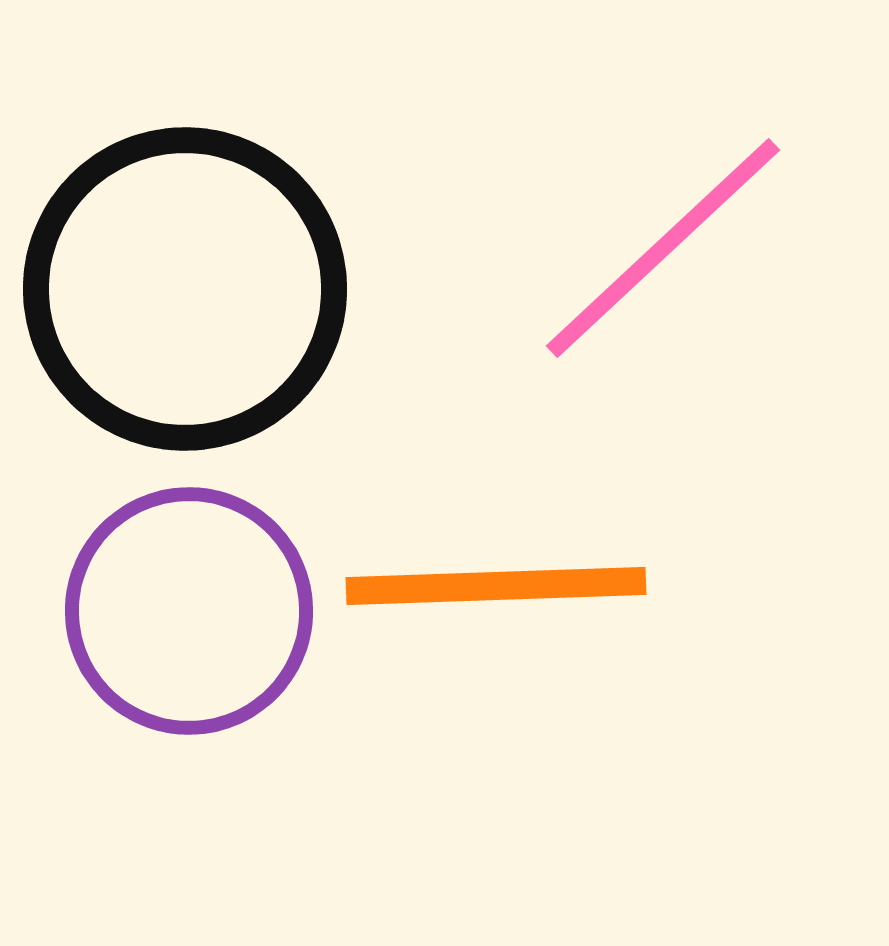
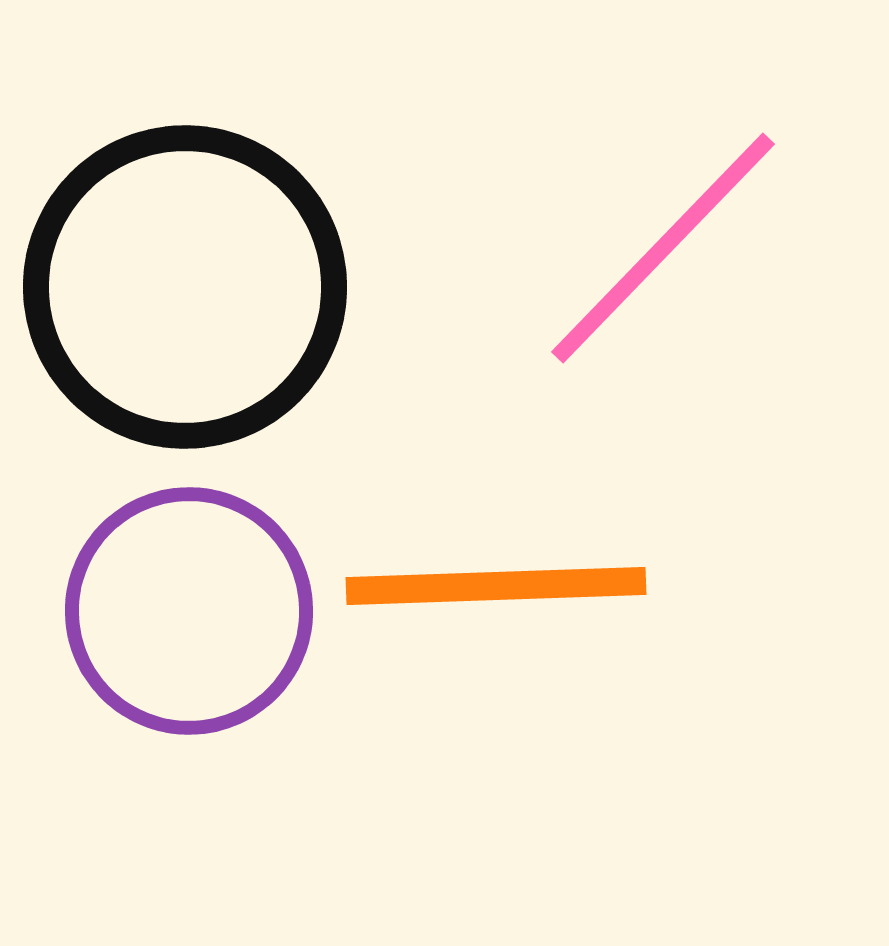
pink line: rotated 3 degrees counterclockwise
black circle: moved 2 px up
